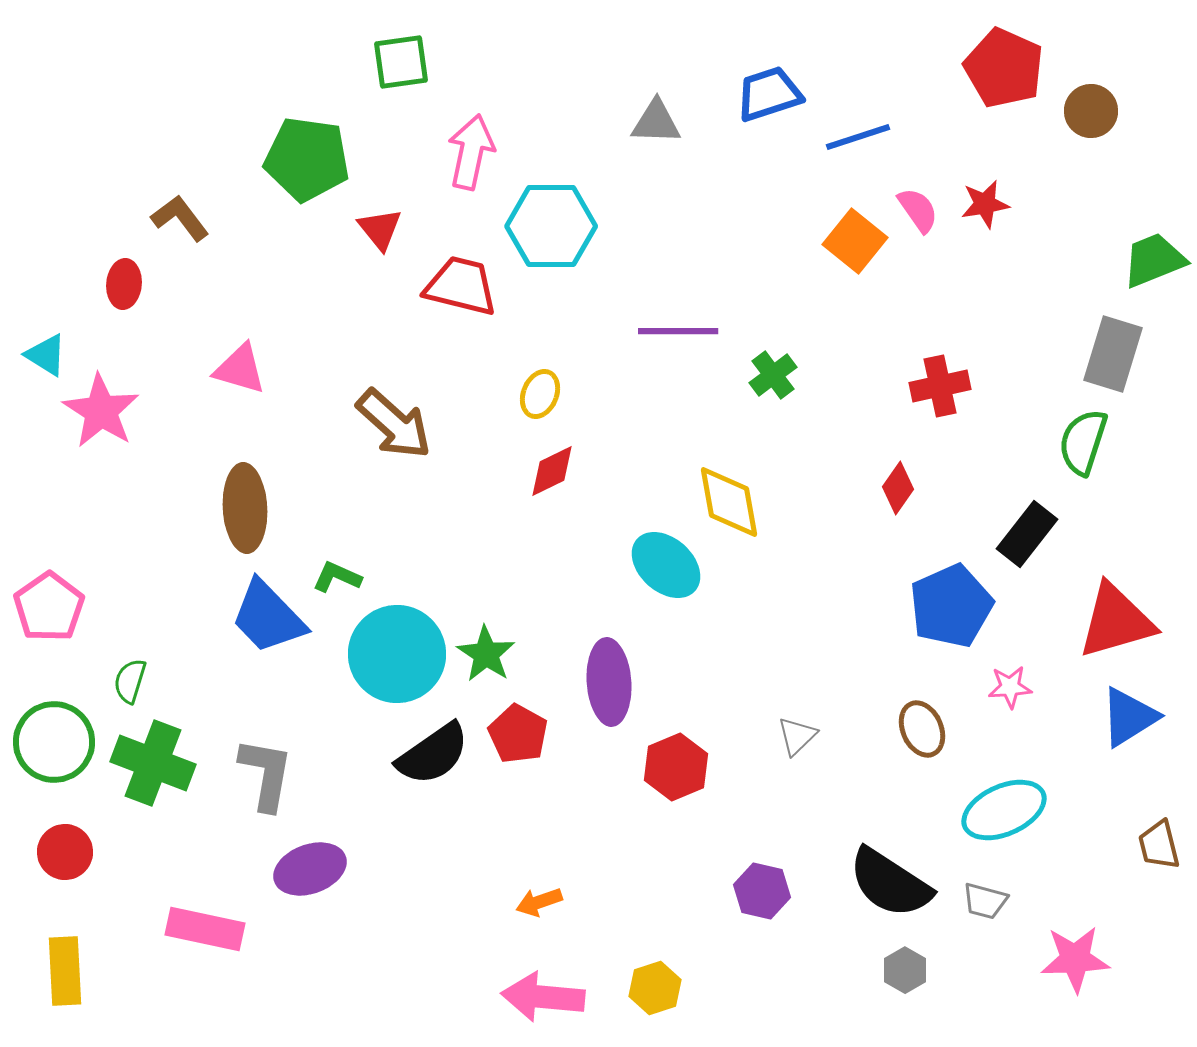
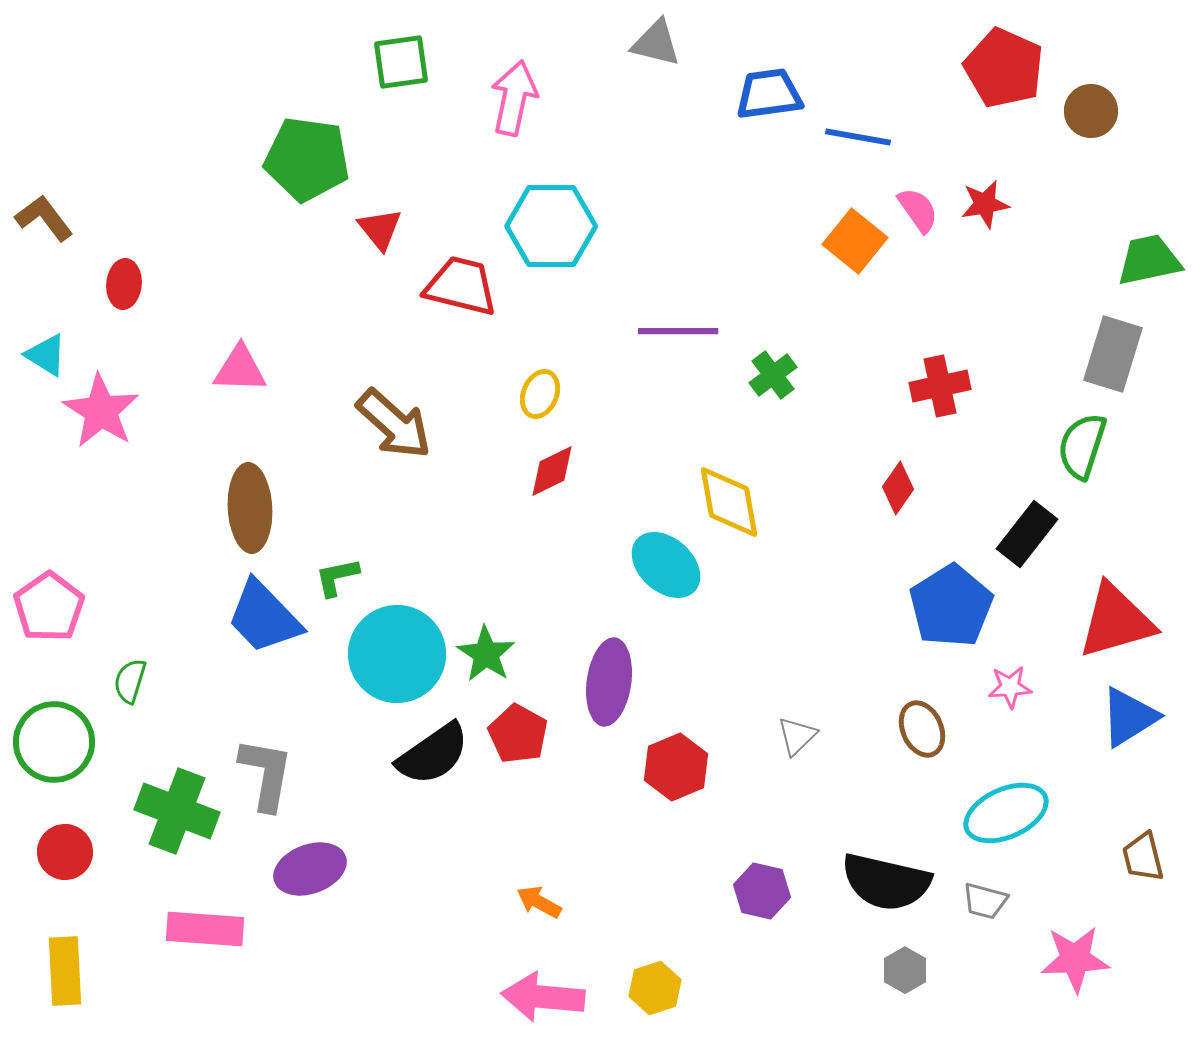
blue trapezoid at (769, 94): rotated 10 degrees clockwise
gray triangle at (656, 122): moved 79 px up; rotated 12 degrees clockwise
blue line at (858, 137): rotated 28 degrees clockwise
pink arrow at (471, 152): moved 43 px right, 54 px up
brown L-shape at (180, 218): moved 136 px left
green trapezoid at (1154, 260): moved 5 px left; rotated 10 degrees clockwise
pink triangle at (240, 369): rotated 14 degrees counterclockwise
green semicircle at (1083, 442): moved 1 px left, 4 px down
brown ellipse at (245, 508): moved 5 px right
green L-shape at (337, 577): rotated 36 degrees counterclockwise
blue pentagon at (951, 606): rotated 8 degrees counterclockwise
blue trapezoid at (268, 617): moved 4 px left
purple ellipse at (609, 682): rotated 12 degrees clockwise
green cross at (153, 763): moved 24 px right, 48 px down
cyan ellipse at (1004, 810): moved 2 px right, 3 px down
brown trapezoid at (1159, 845): moved 16 px left, 12 px down
black semicircle at (890, 883): moved 4 px left, 1 px up; rotated 20 degrees counterclockwise
orange arrow at (539, 902): rotated 48 degrees clockwise
pink rectangle at (205, 929): rotated 8 degrees counterclockwise
